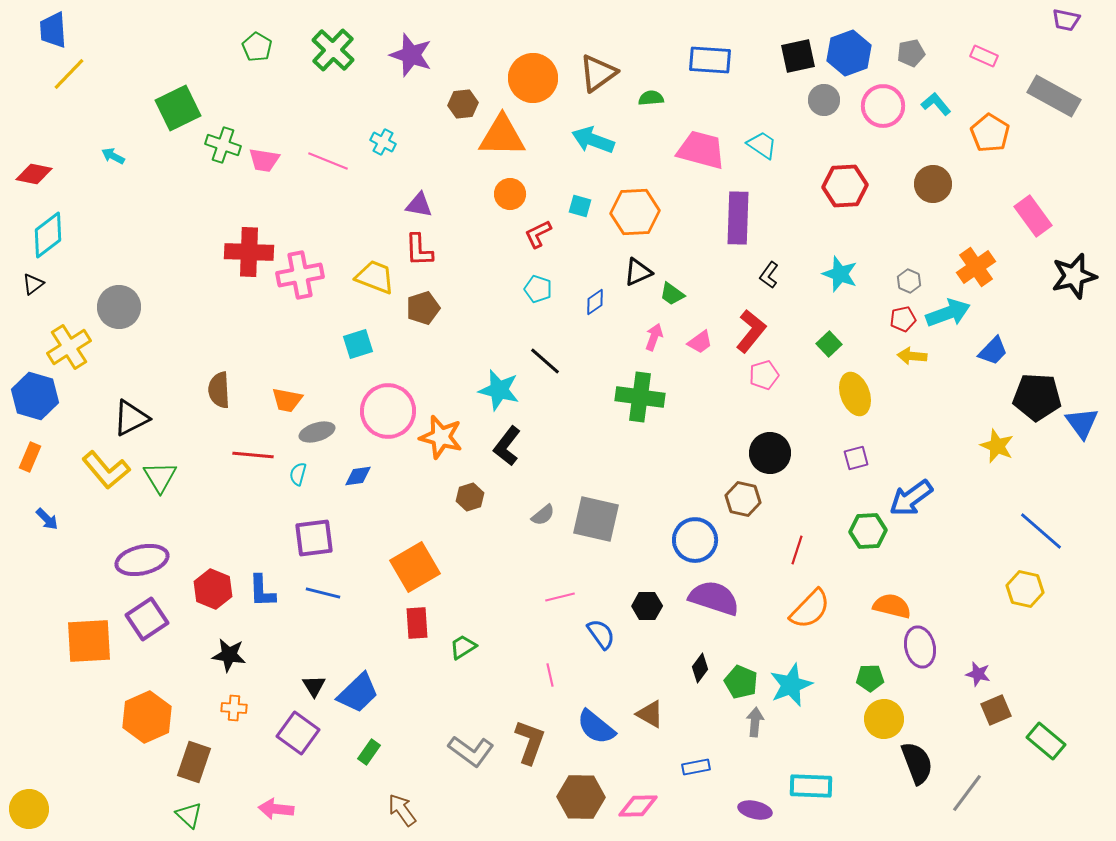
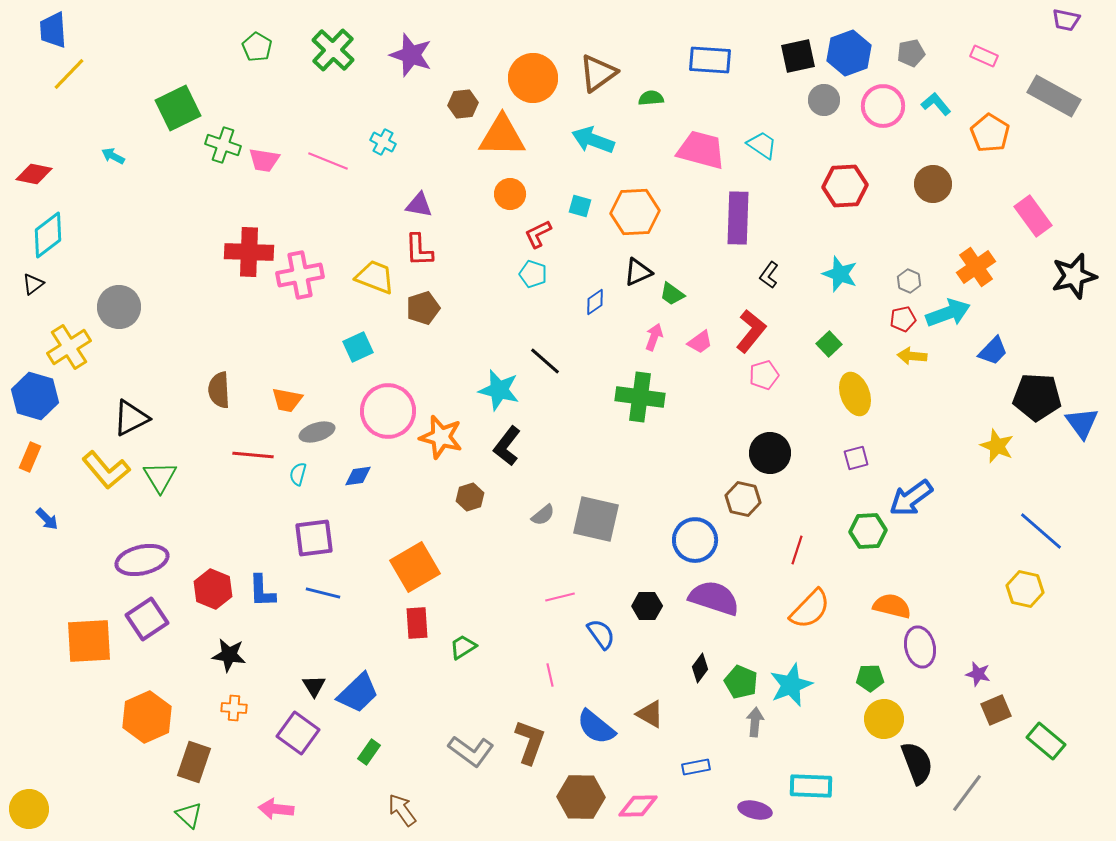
cyan pentagon at (538, 289): moved 5 px left, 15 px up
cyan square at (358, 344): moved 3 px down; rotated 8 degrees counterclockwise
